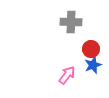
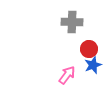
gray cross: moved 1 px right
red circle: moved 2 px left
